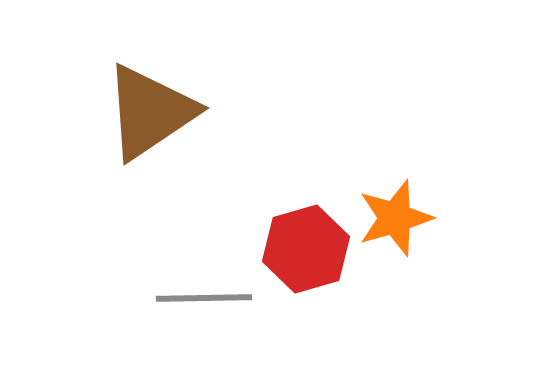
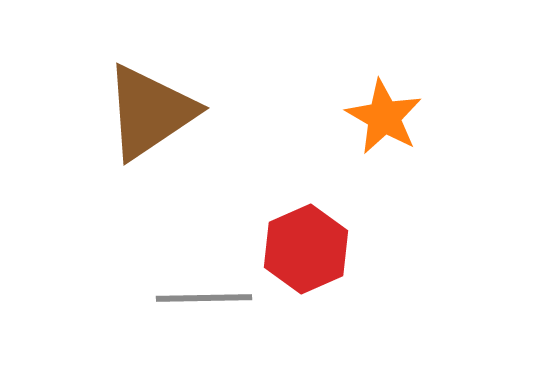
orange star: moved 11 px left, 101 px up; rotated 26 degrees counterclockwise
red hexagon: rotated 8 degrees counterclockwise
